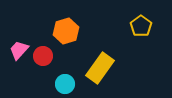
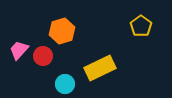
orange hexagon: moved 4 px left
yellow rectangle: rotated 28 degrees clockwise
